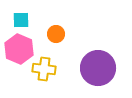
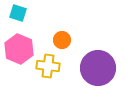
cyan square: moved 3 px left, 7 px up; rotated 18 degrees clockwise
orange circle: moved 6 px right, 6 px down
yellow cross: moved 4 px right, 3 px up
